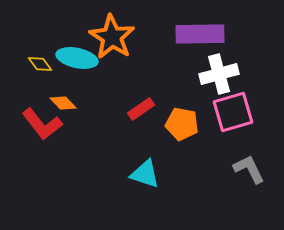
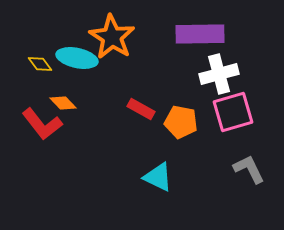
red rectangle: rotated 64 degrees clockwise
orange pentagon: moved 1 px left, 2 px up
cyan triangle: moved 13 px right, 3 px down; rotated 8 degrees clockwise
